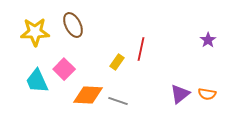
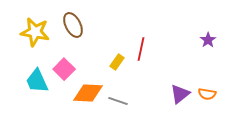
yellow star: rotated 12 degrees clockwise
orange diamond: moved 2 px up
